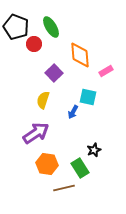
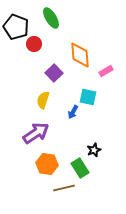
green ellipse: moved 9 px up
